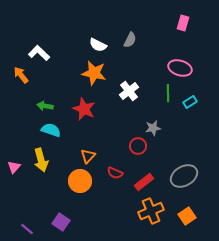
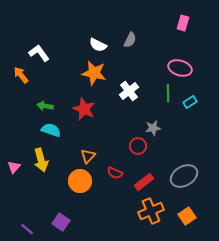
white L-shape: rotated 10 degrees clockwise
